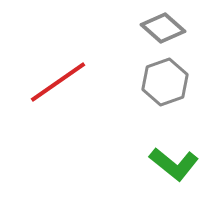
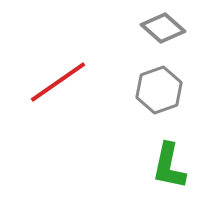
gray hexagon: moved 6 px left, 8 px down
green L-shape: moved 5 px left, 2 px down; rotated 63 degrees clockwise
